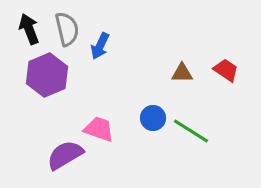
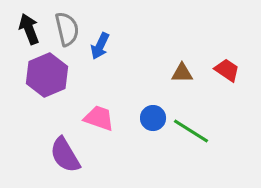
red trapezoid: moved 1 px right
pink trapezoid: moved 11 px up
purple semicircle: rotated 90 degrees counterclockwise
